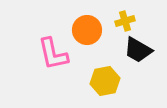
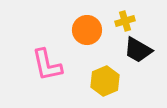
pink L-shape: moved 6 px left, 11 px down
yellow hexagon: rotated 12 degrees counterclockwise
